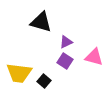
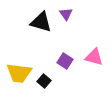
purple triangle: moved 28 px up; rotated 40 degrees counterclockwise
